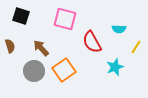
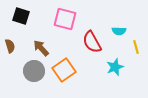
cyan semicircle: moved 2 px down
yellow line: rotated 48 degrees counterclockwise
